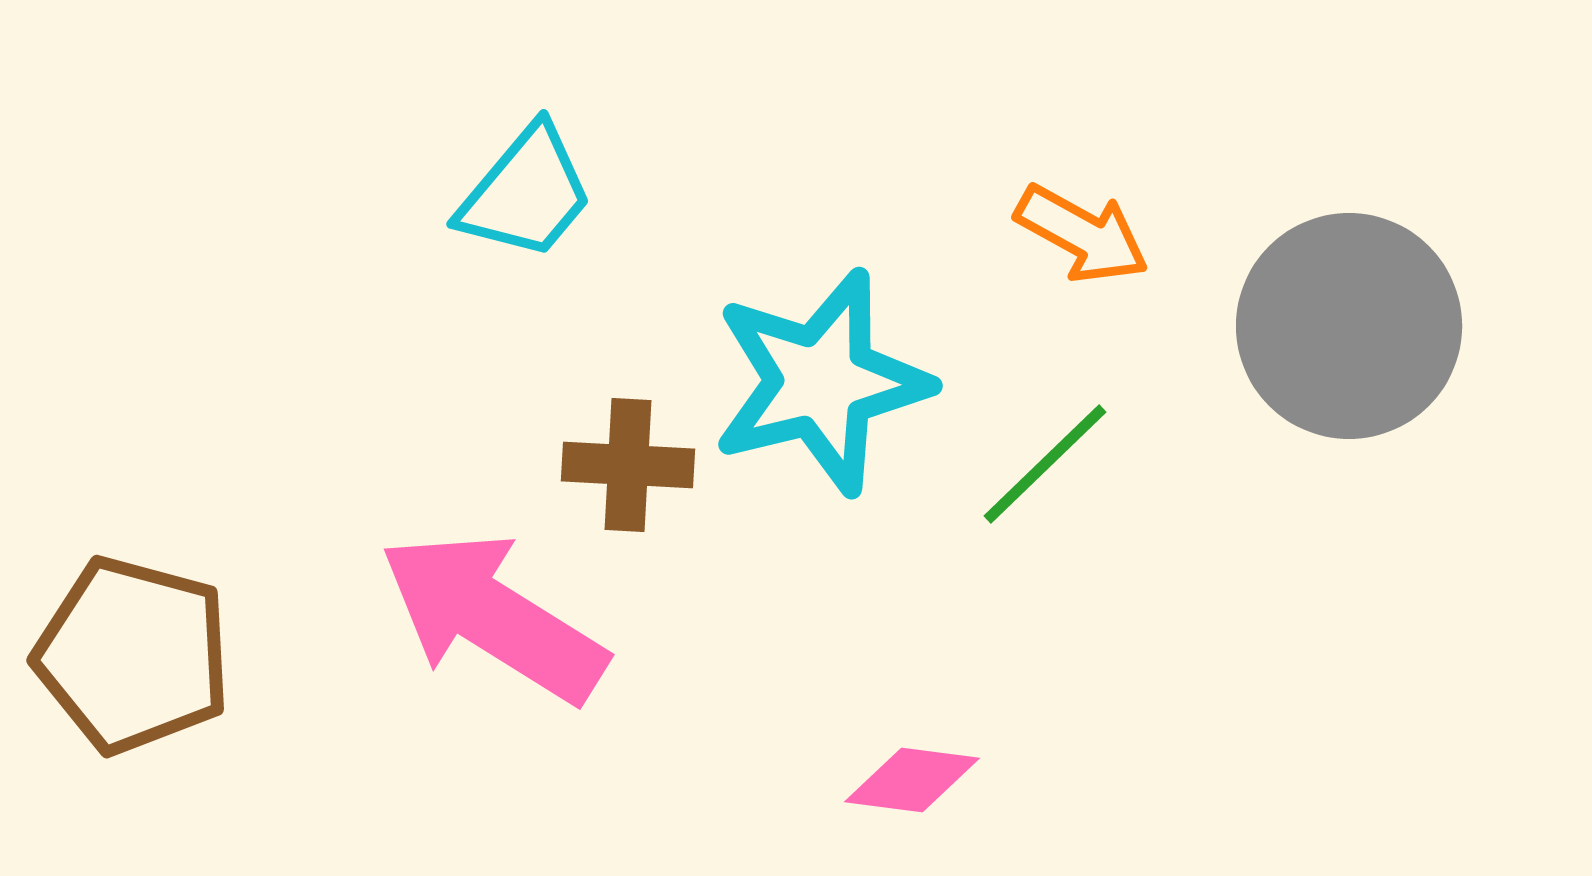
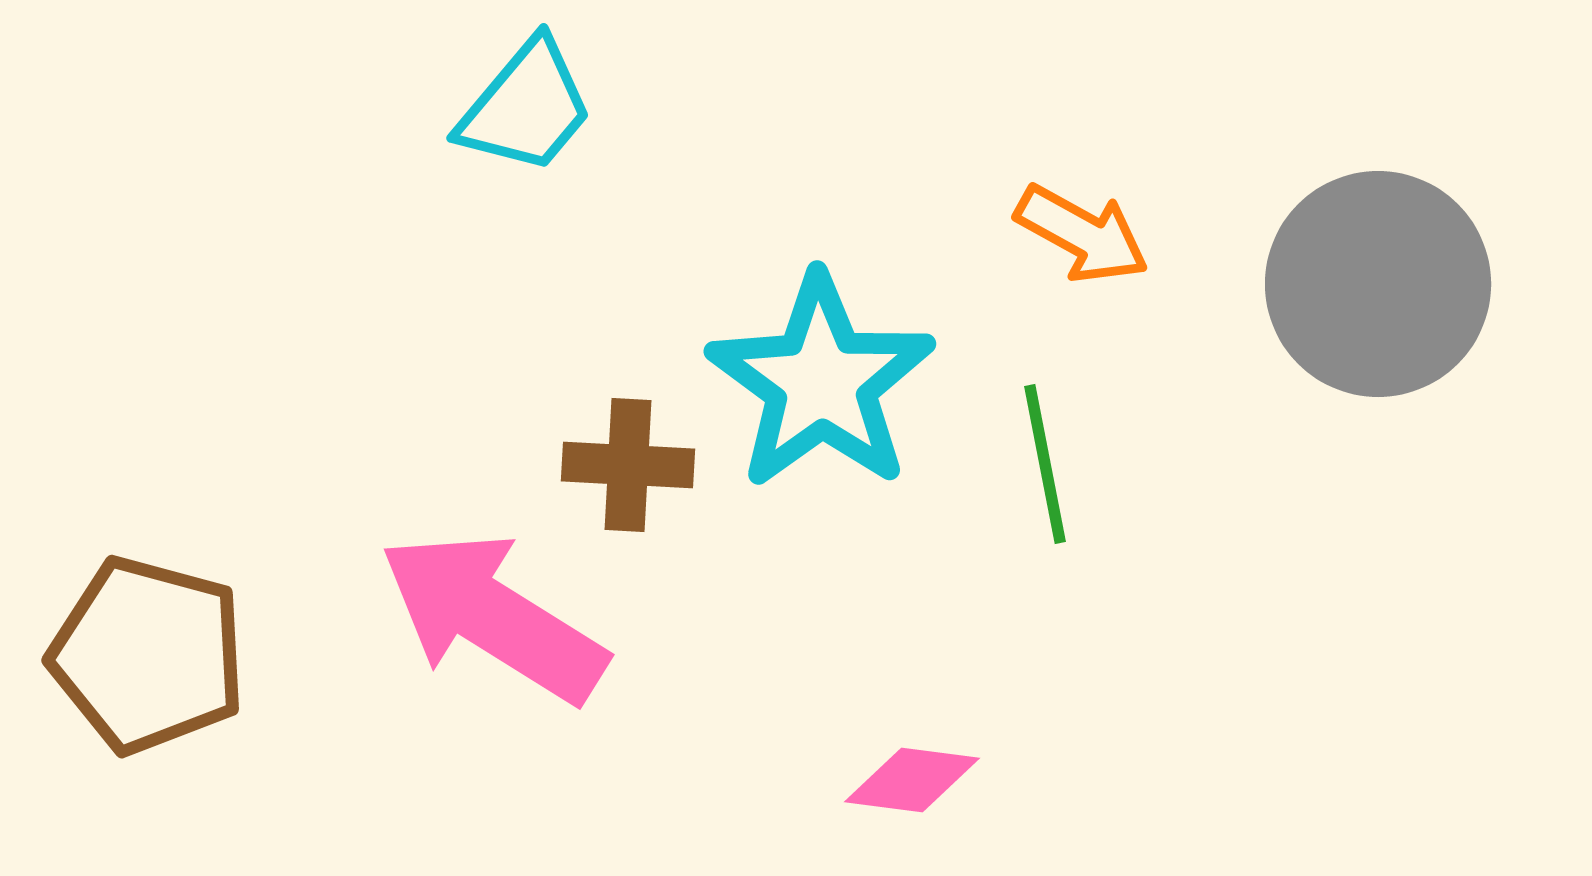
cyan trapezoid: moved 86 px up
gray circle: moved 29 px right, 42 px up
cyan star: rotated 22 degrees counterclockwise
green line: rotated 57 degrees counterclockwise
brown pentagon: moved 15 px right
